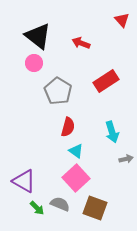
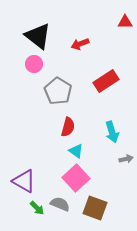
red triangle: moved 3 px right, 2 px down; rotated 49 degrees counterclockwise
red arrow: moved 1 px left, 1 px down; rotated 42 degrees counterclockwise
pink circle: moved 1 px down
